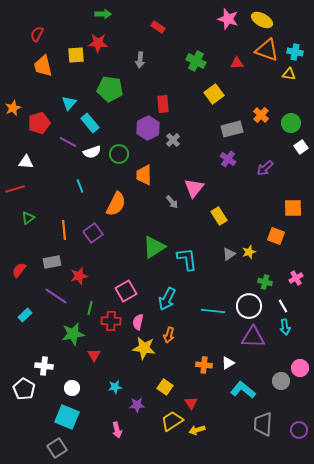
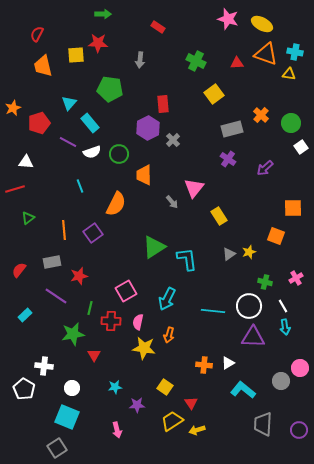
yellow ellipse at (262, 20): moved 4 px down
orange triangle at (267, 50): moved 1 px left, 4 px down
